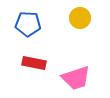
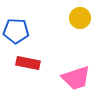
blue pentagon: moved 12 px left, 7 px down
red rectangle: moved 6 px left
